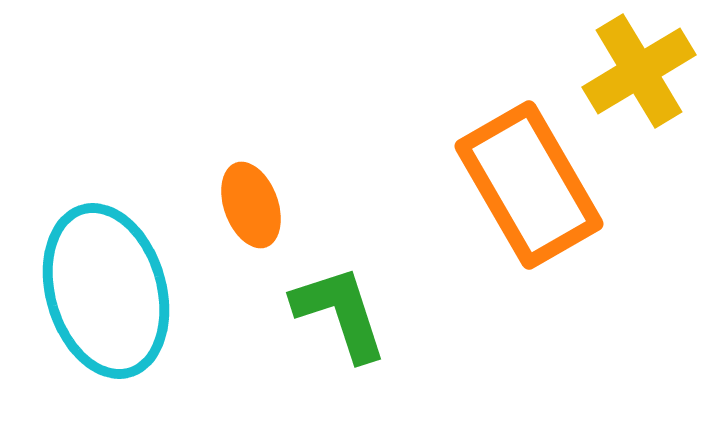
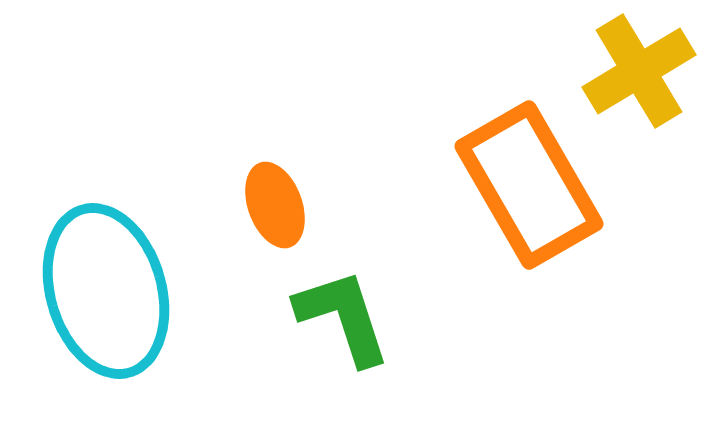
orange ellipse: moved 24 px right
green L-shape: moved 3 px right, 4 px down
